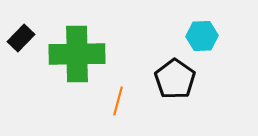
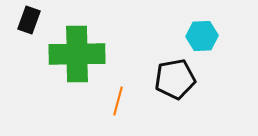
black rectangle: moved 8 px right, 18 px up; rotated 24 degrees counterclockwise
black pentagon: rotated 27 degrees clockwise
